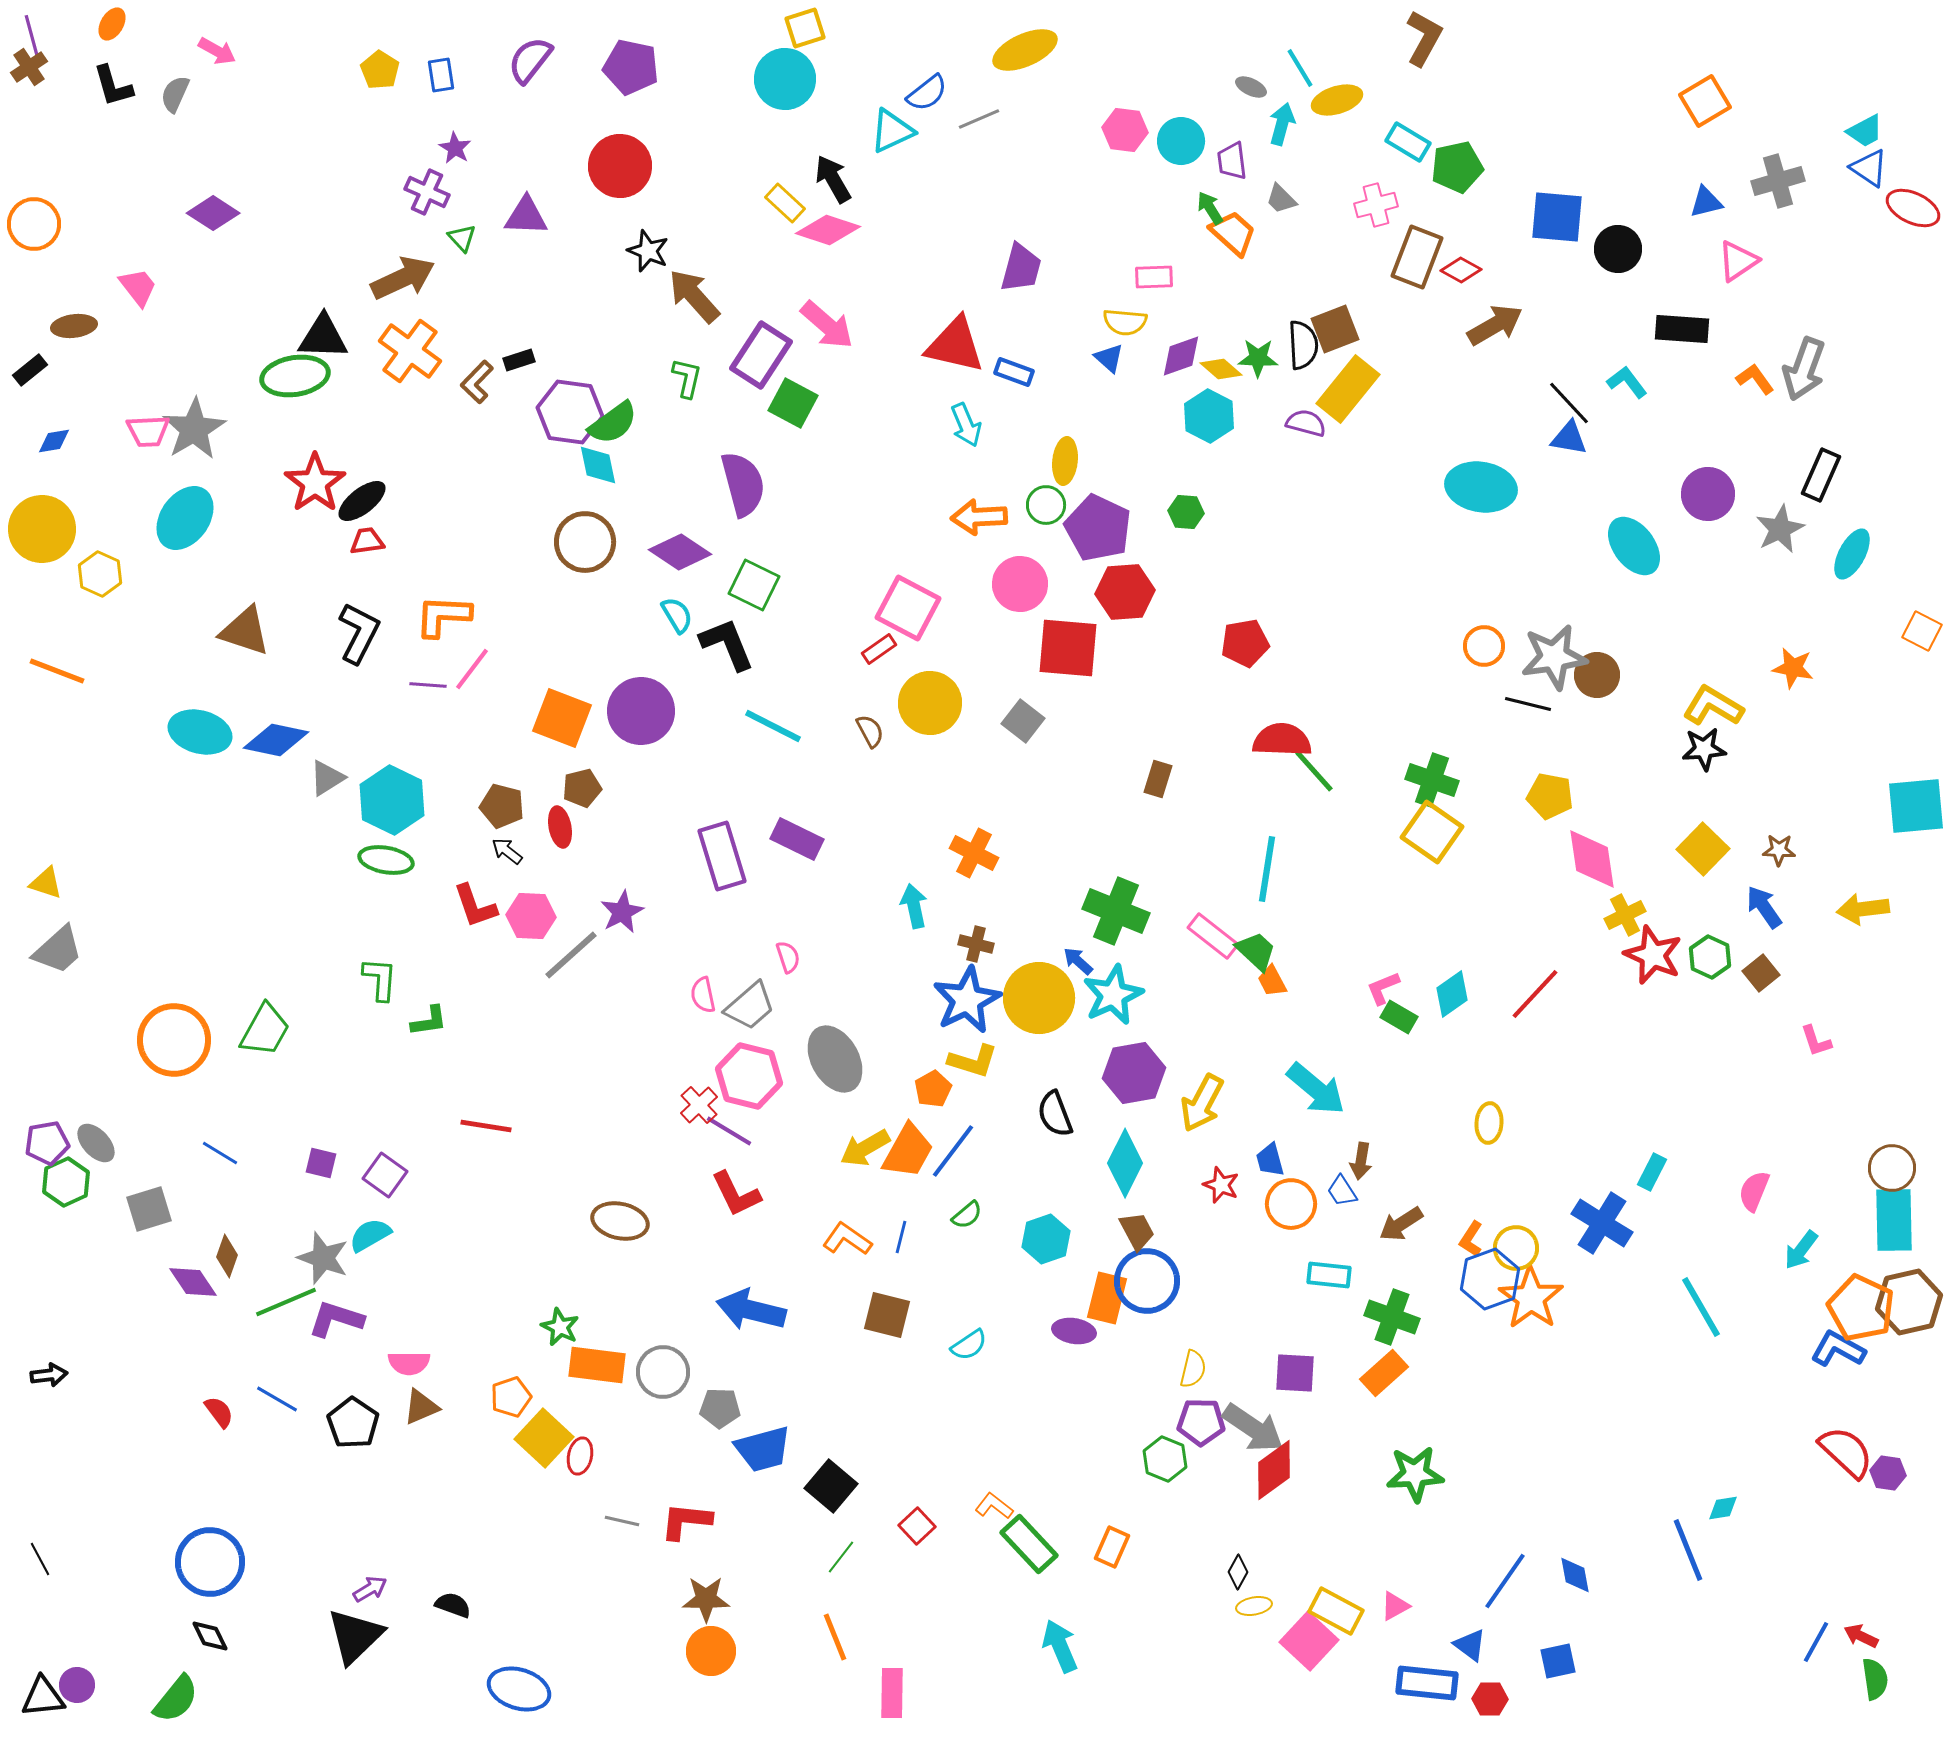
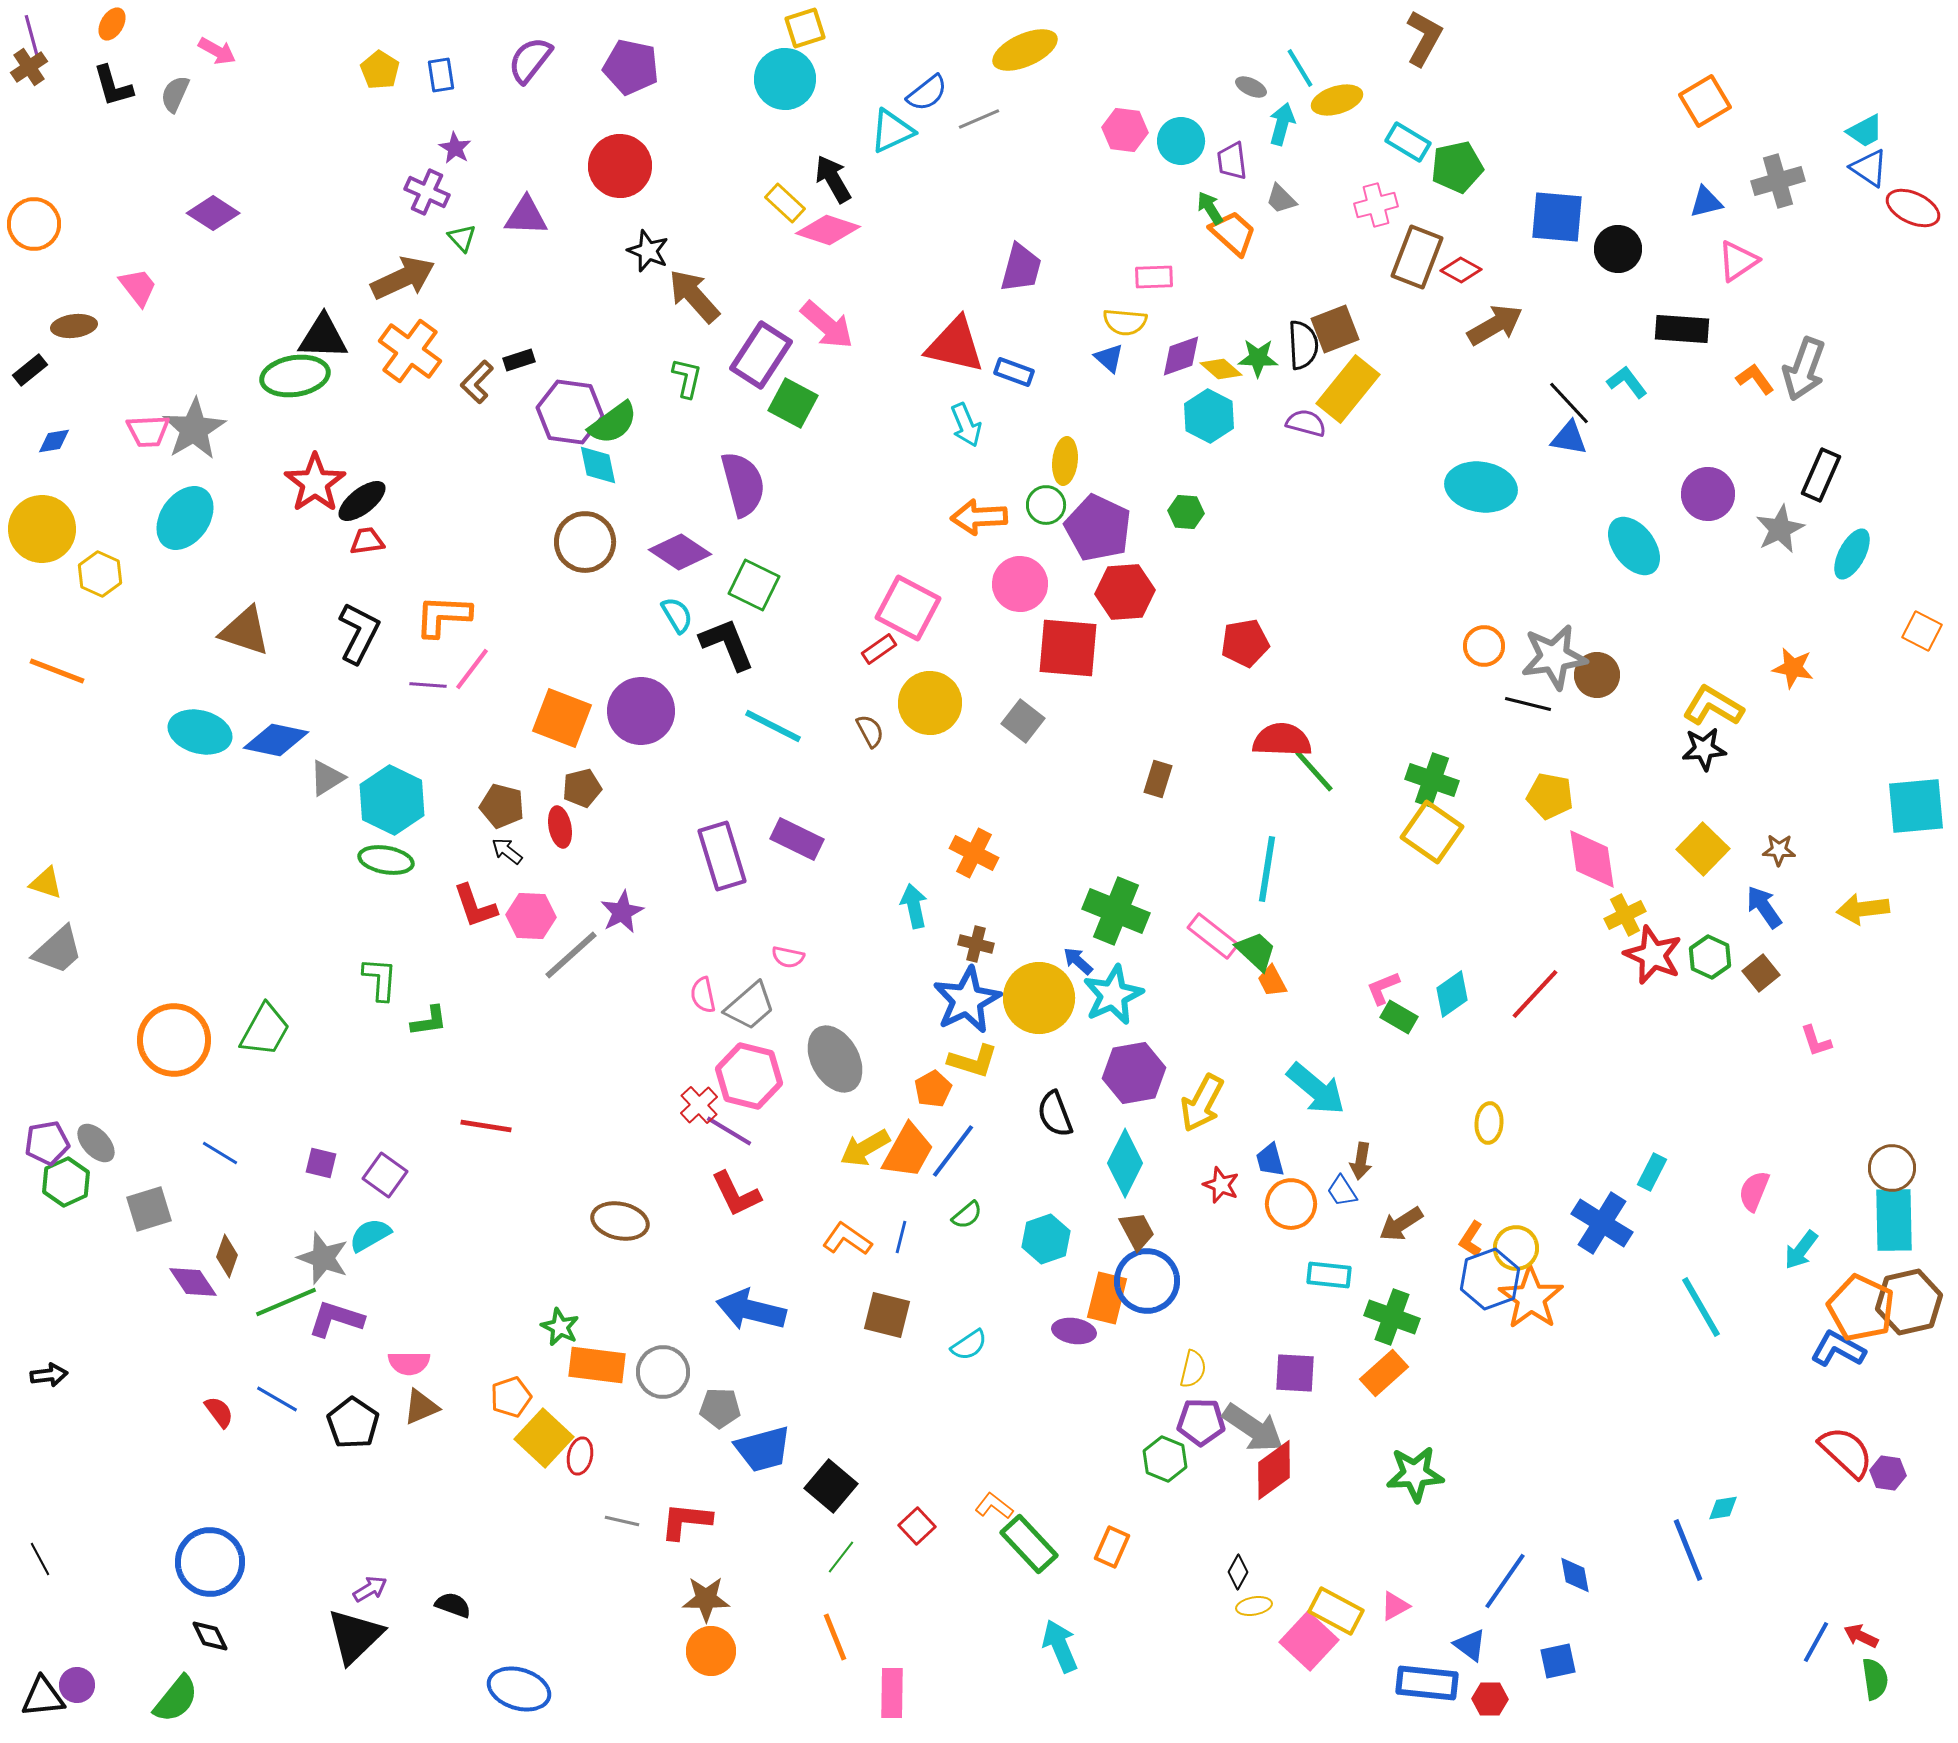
pink semicircle at (788, 957): rotated 120 degrees clockwise
